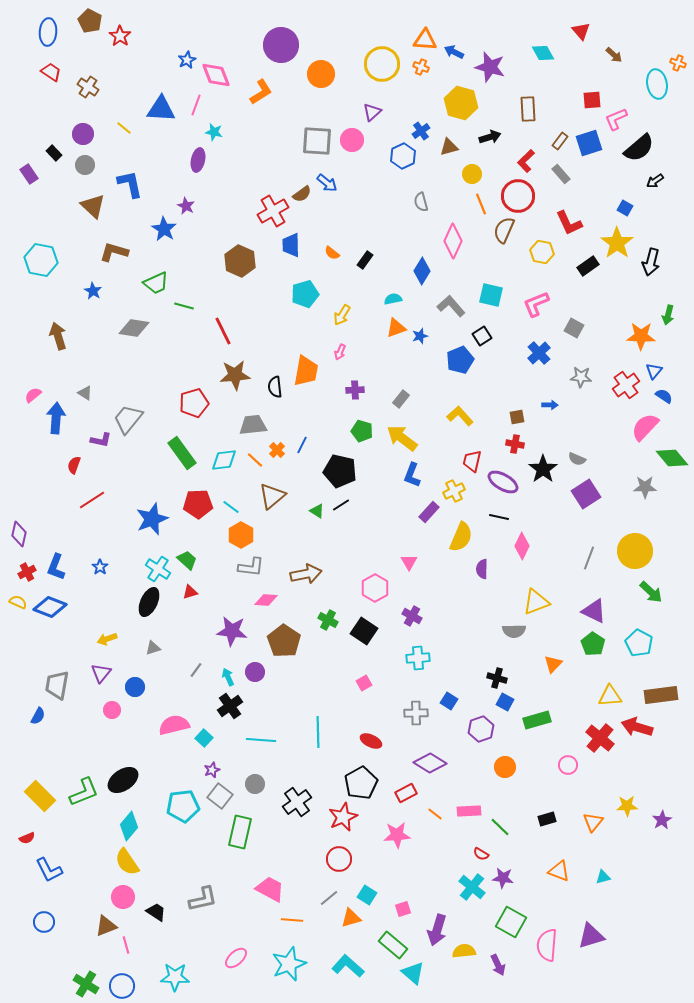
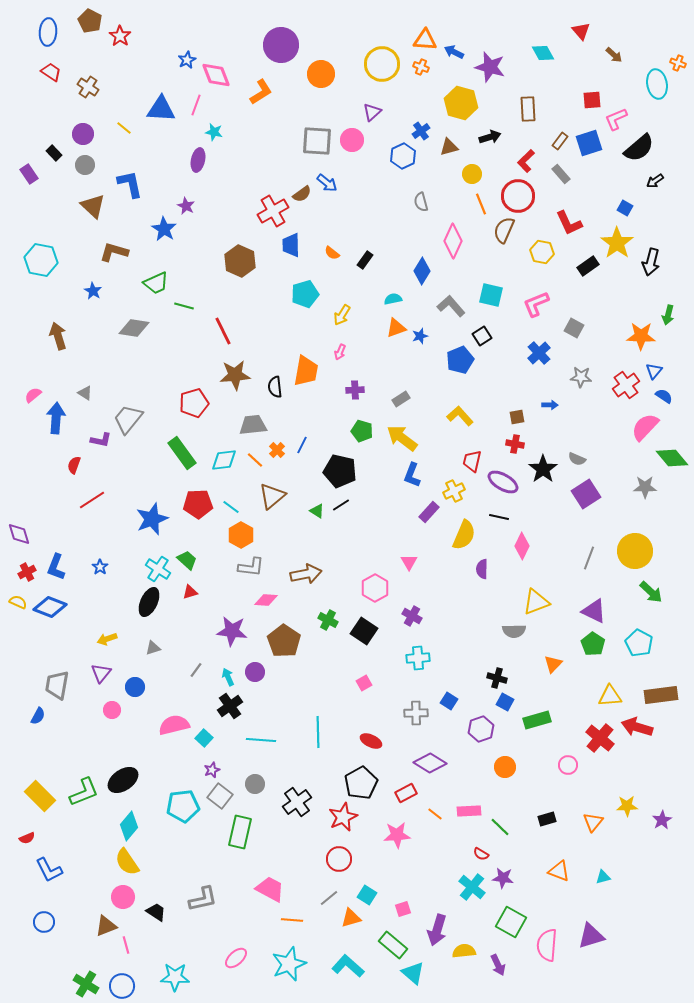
gray rectangle at (401, 399): rotated 18 degrees clockwise
purple diamond at (19, 534): rotated 30 degrees counterclockwise
yellow semicircle at (461, 537): moved 3 px right, 2 px up
